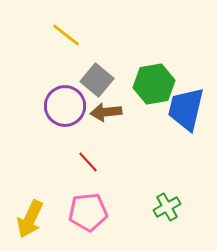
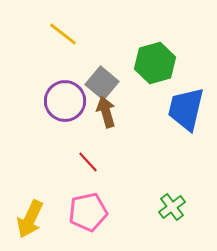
yellow line: moved 3 px left, 1 px up
gray square: moved 5 px right, 3 px down
green hexagon: moved 1 px right, 21 px up; rotated 6 degrees counterclockwise
purple circle: moved 5 px up
brown arrow: rotated 80 degrees clockwise
green cross: moved 5 px right; rotated 8 degrees counterclockwise
pink pentagon: rotated 6 degrees counterclockwise
